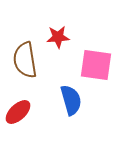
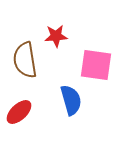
red star: moved 2 px left, 1 px up
red ellipse: moved 1 px right
